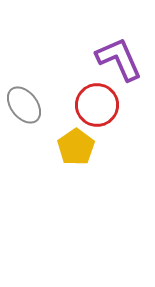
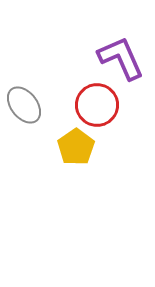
purple L-shape: moved 2 px right, 1 px up
